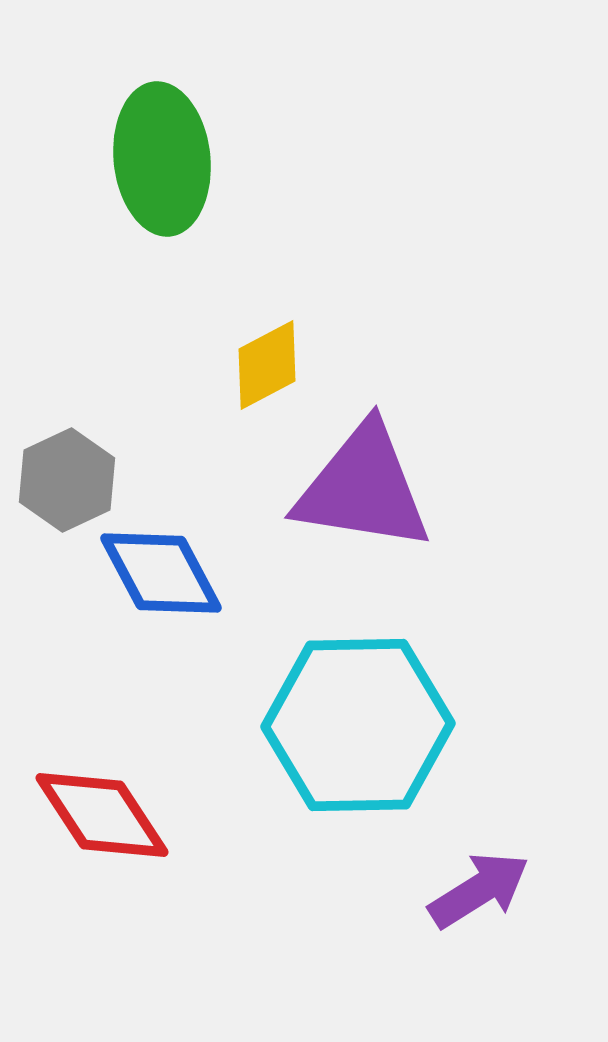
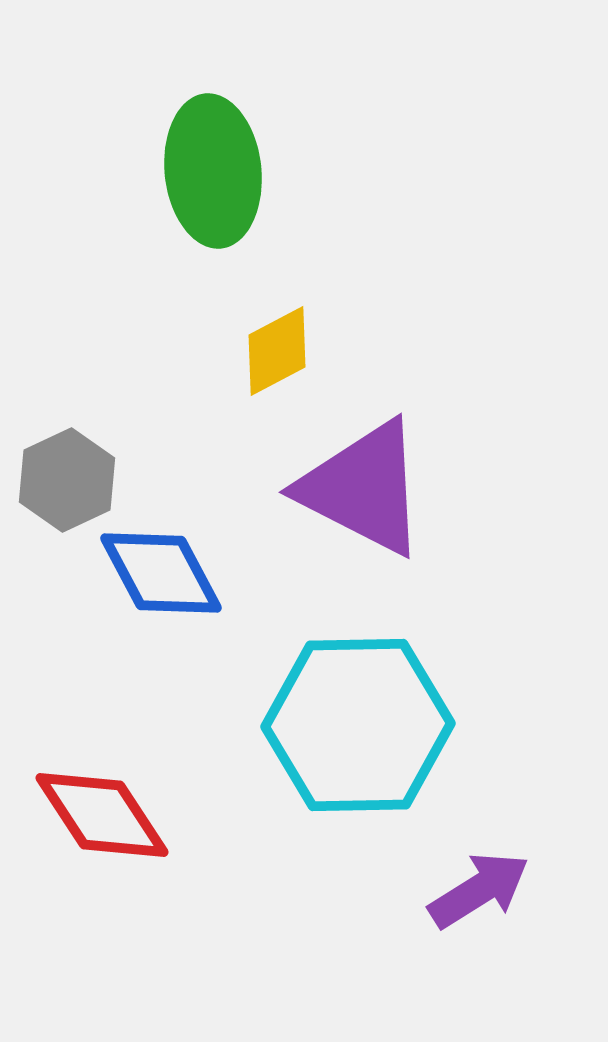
green ellipse: moved 51 px right, 12 px down
yellow diamond: moved 10 px right, 14 px up
purple triangle: rotated 18 degrees clockwise
